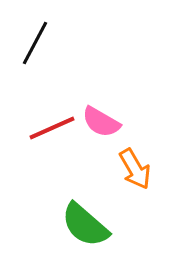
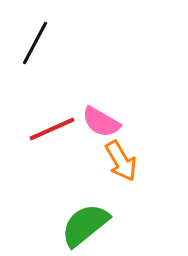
red line: moved 1 px down
orange arrow: moved 14 px left, 8 px up
green semicircle: rotated 100 degrees clockwise
